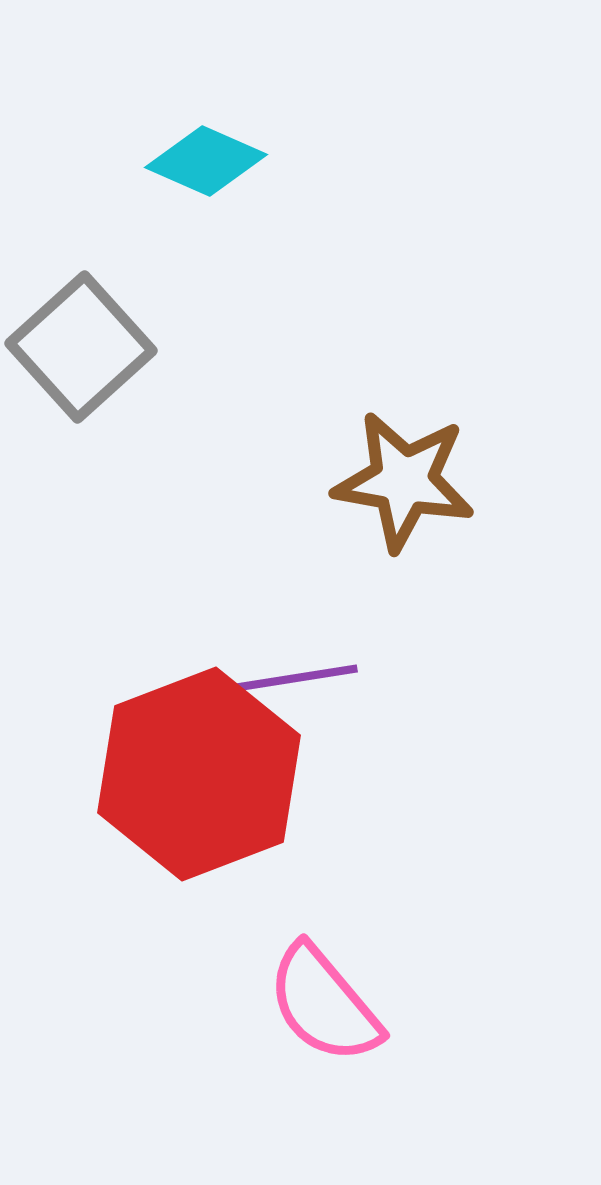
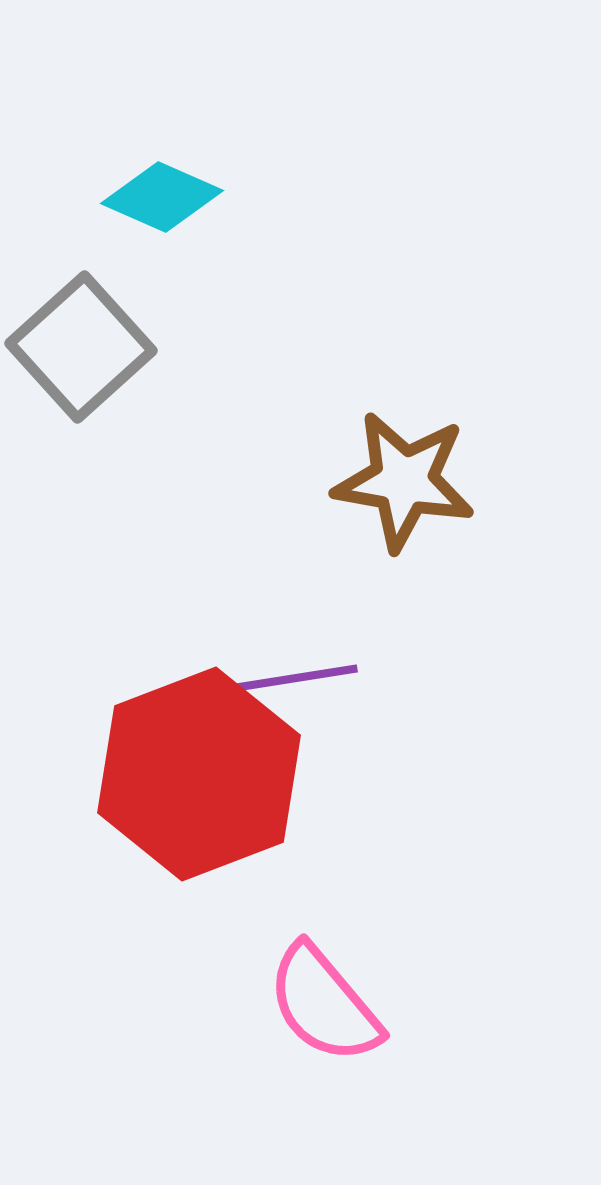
cyan diamond: moved 44 px left, 36 px down
